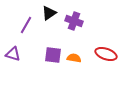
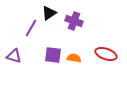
purple line: moved 5 px right, 3 px down
purple triangle: moved 1 px right, 2 px down
